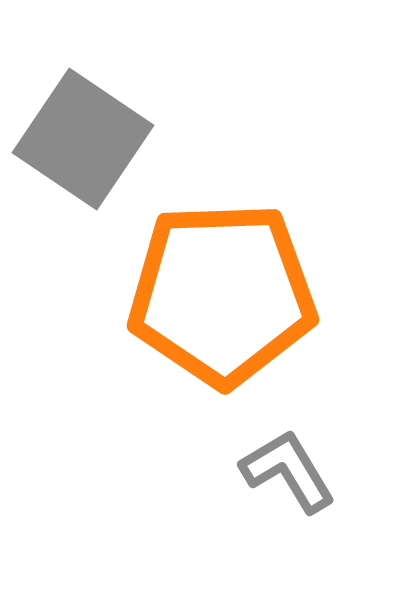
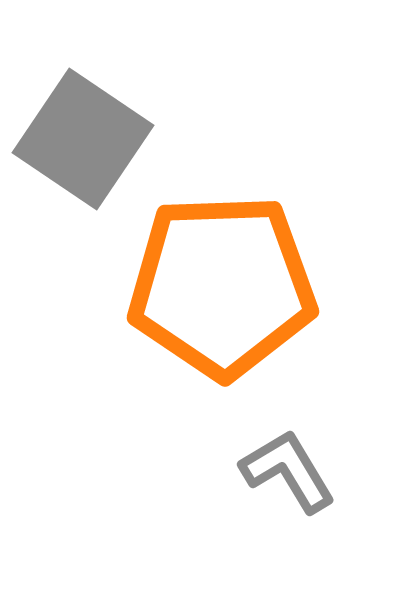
orange pentagon: moved 8 px up
